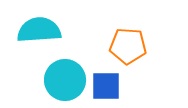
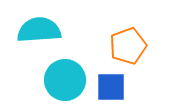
orange pentagon: rotated 24 degrees counterclockwise
blue square: moved 5 px right, 1 px down
